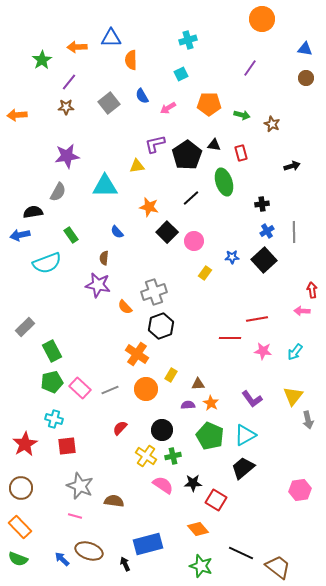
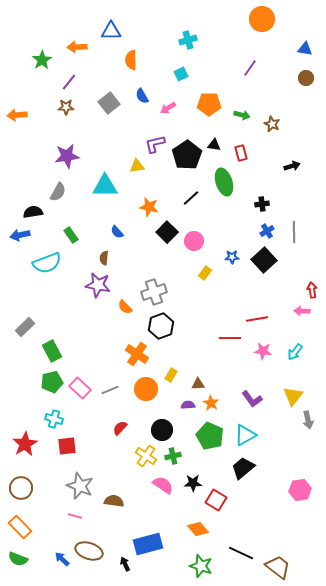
blue triangle at (111, 38): moved 7 px up
